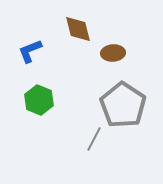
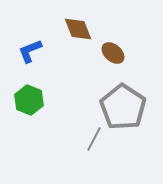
brown diamond: rotated 8 degrees counterclockwise
brown ellipse: rotated 45 degrees clockwise
green hexagon: moved 10 px left
gray pentagon: moved 2 px down
